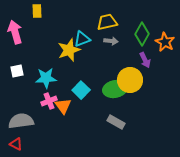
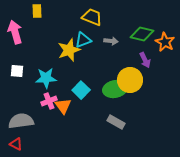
yellow trapezoid: moved 15 px left, 5 px up; rotated 35 degrees clockwise
green diamond: rotated 75 degrees clockwise
cyan triangle: moved 1 px right, 1 px down
white square: rotated 16 degrees clockwise
